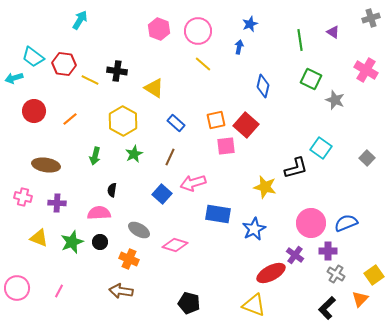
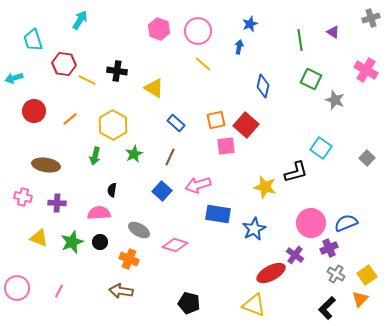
cyan trapezoid at (33, 57): moved 17 px up; rotated 35 degrees clockwise
yellow line at (90, 80): moved 3 px left
yellow hexagon at (123, 121): moved 10 px left, 4 px down
black L-shape at (296, 168): moved 4 px down
pink arrow at (193, 183): moved 5 px right, 2 px down
blue square at (162, 194): moved 3 px up
purple cross at (328, 251): moved 1 px right, 3 px up; rotated 24 degrees counterclockwise
yellow square at (374, 275): moved 7 px left
